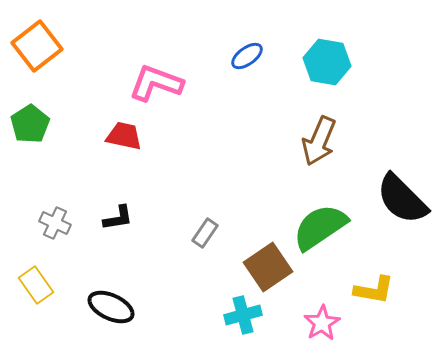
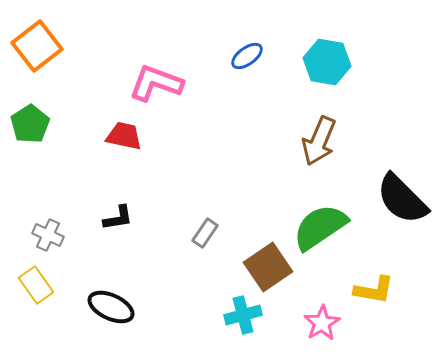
gray cross: moved 7 px left, 12 px down
